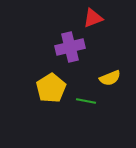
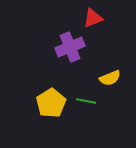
purple cross: rotated 8 degrees counterclockwise
yellow pentagon: moved 15 px down
